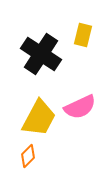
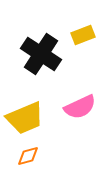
yellow rectangle: rotated 55 degrees clockwise
yellow trapezoid: moved 14 px left; rotated 39 degrees clockwise
orange diamond: rotated 30 degrees clockwise
